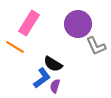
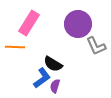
orange line: rotated 30 degrees counterclockwise
